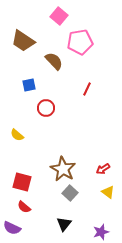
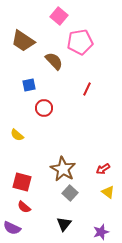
red circle: moved 2 px left
